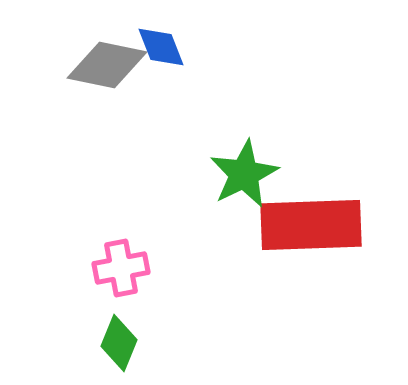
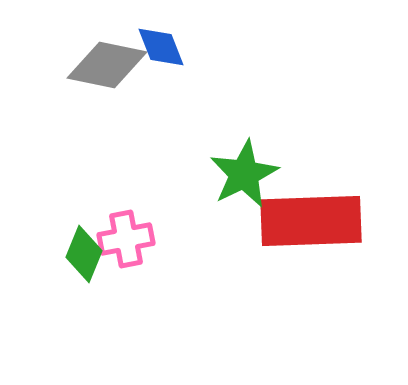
red rectangle: moved 4 px up
pink cross: moved 5 px right, 29 px up
green diamond: moved 35 px left, 89 px up
